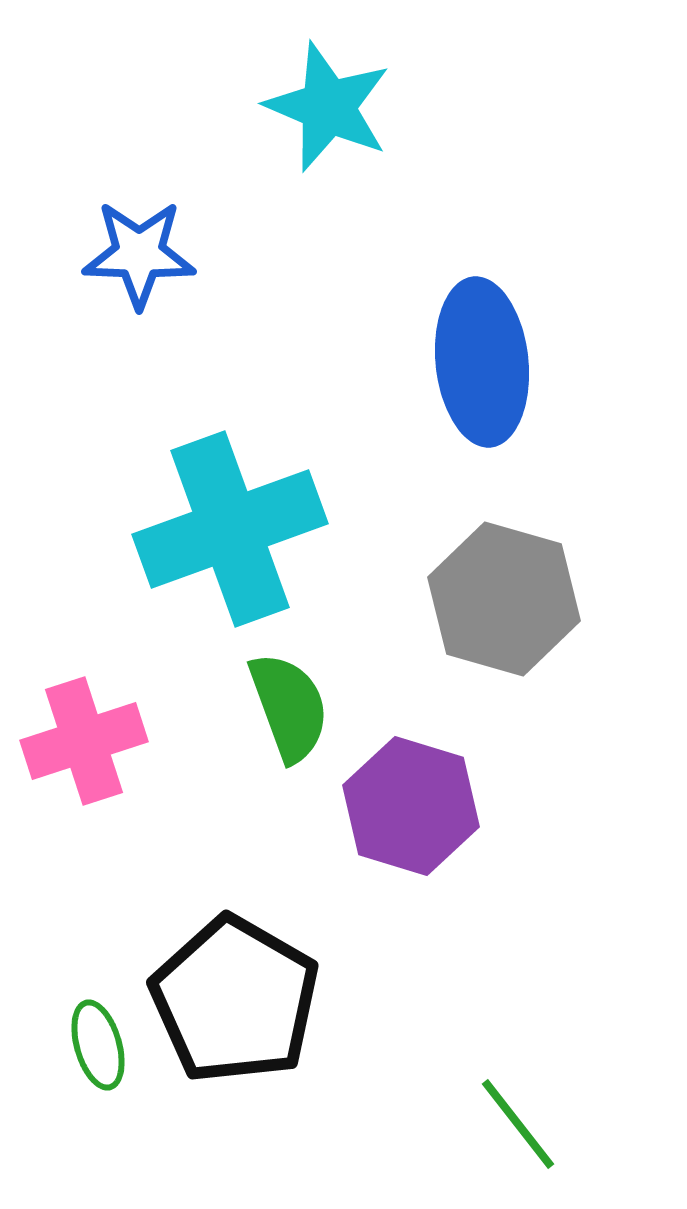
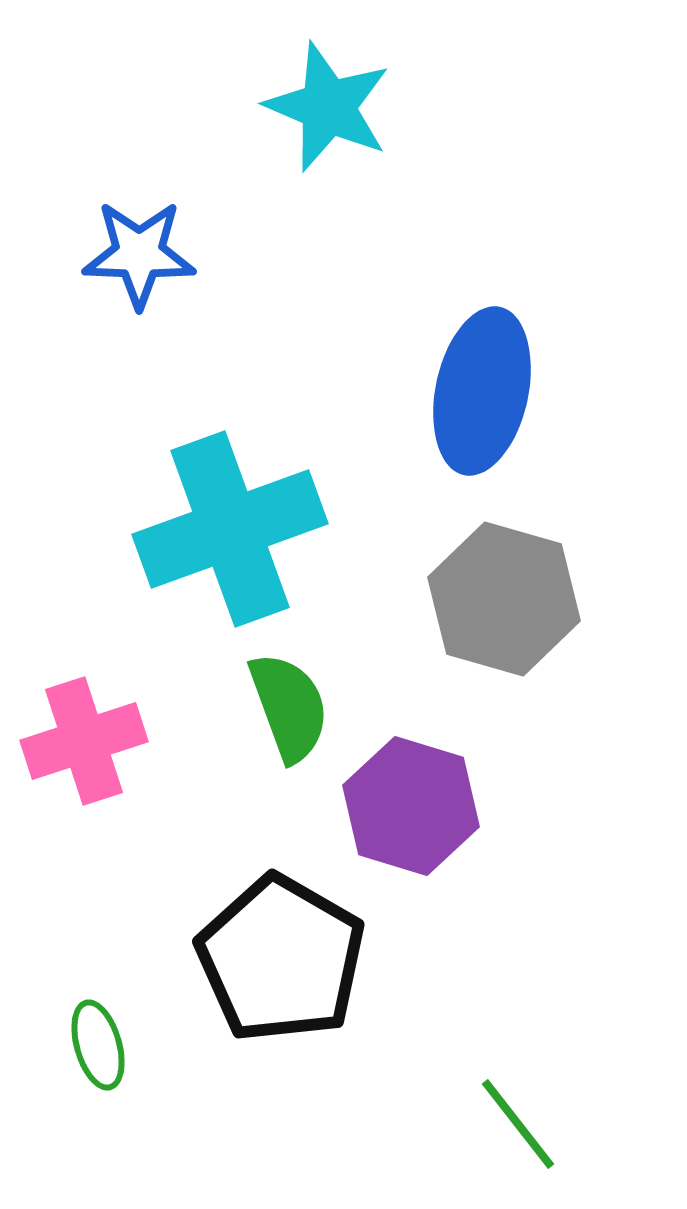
blue ellipse: moved 29 px down; rotated 18 degrees clockwise
black pentagon: moved 46 px right, 41 px up
